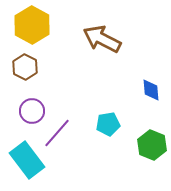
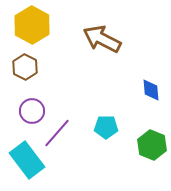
cyan pentagon: moved 2 px left, 3 px down; rotated 10 degrees clockwise
